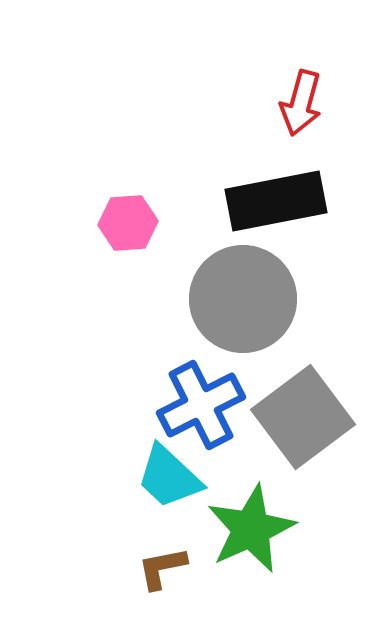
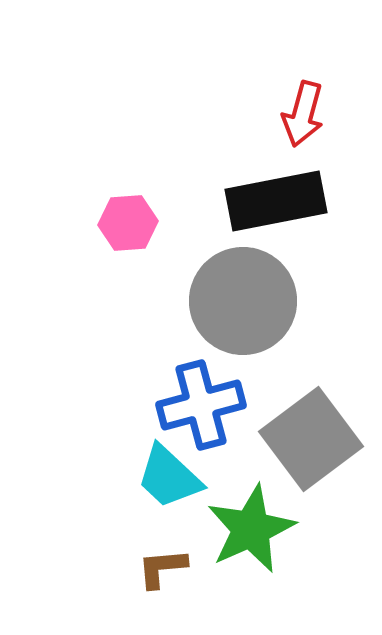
red arrow: moved 2 px right, 11 px down
gray circle: moved 2 px down
blue cross: rotated 12 degrees clockwise
gray square: moved 8 px right, 22 px down
brown L-shape: rotated 6 degrees clockwise
